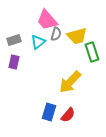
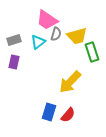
pink trapezoid: rotated 15 degrees counterclockwise
